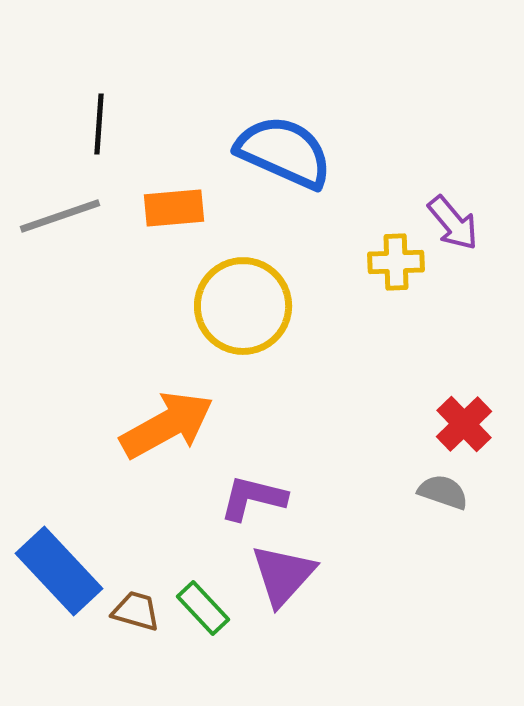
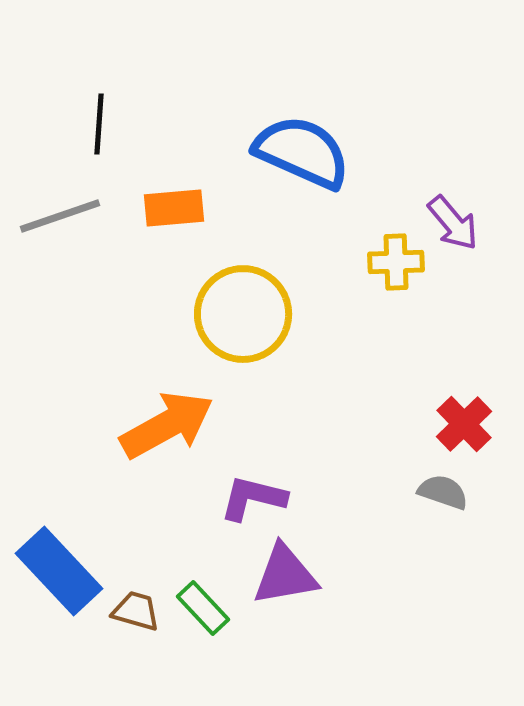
blue semicircle: moved 18 px right
yellow circle: moved 8 px down
purple triangle: moved 2 px right; rotated 38 degrees clockwise
